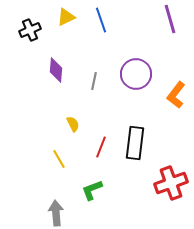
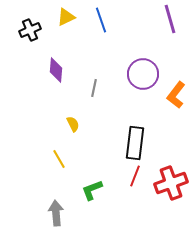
purple circle: moved 7 px right
gray line: moved 7 px down
red line: moved 34 px right, 29 px down
